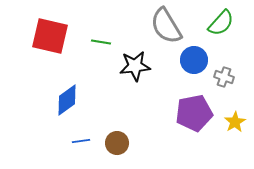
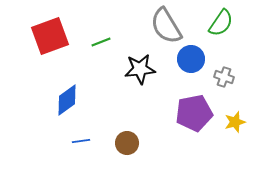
green semicircle: rotated 8 degrees counterclockwise
red square: rotated 33 degrees counterclockwise
green line: rotated 30 degrees counterclockwise
blue circle: moved 3 px left, 1 px up
black star: moved 5 px right, 3 px down
yellow star: rotated 15 degrees clockwise
brown circle: moved 10 px right
